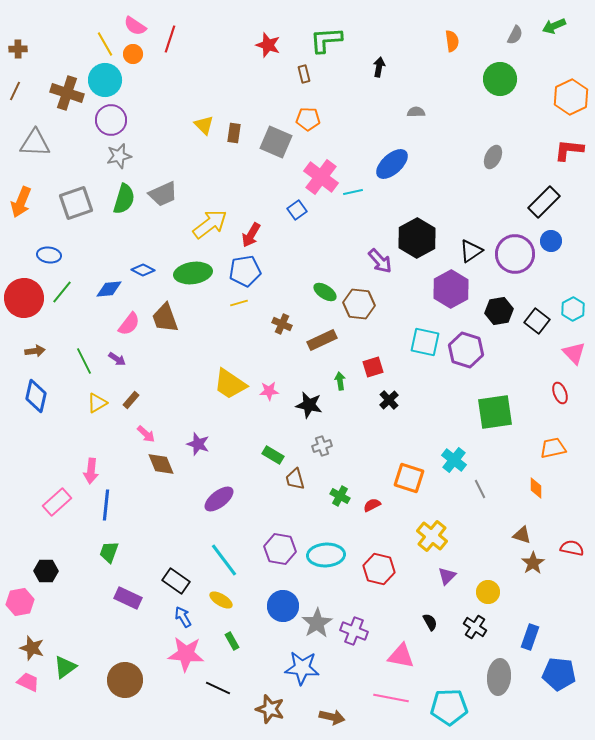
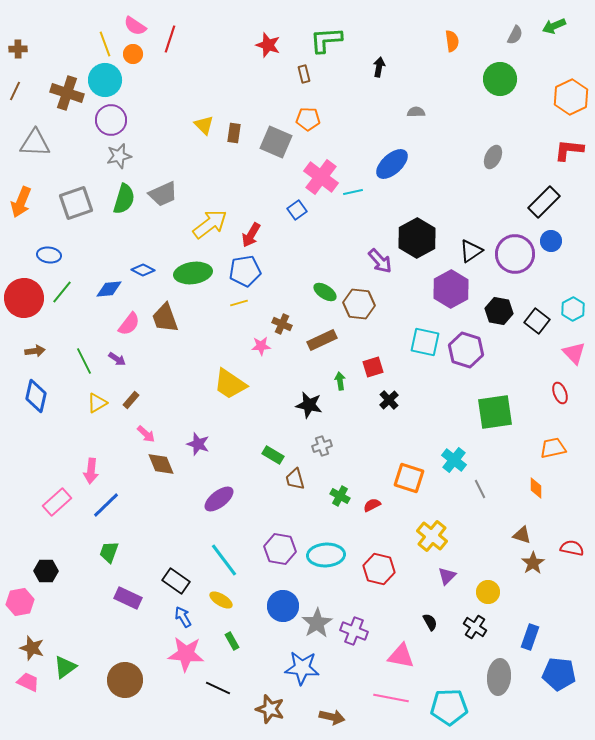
yellow line at (105, 44): rotated 10 degrees clockwise
black hexagon at (499, 311): rotated 20 degrees clockwise
pink star at (269, 391): moved 8 px left, 45 px up
blue line at (106, 505): rotated 40 degrees clockwise
